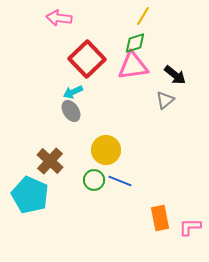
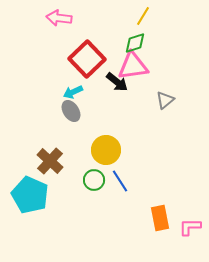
black arrow: moved 58 px left, 7 px down
blue line: rotated 35 degrees clockwise
